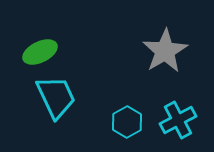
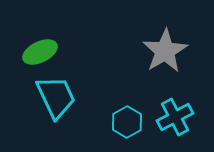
cyan cross: moved 3 px left, 3 px up
